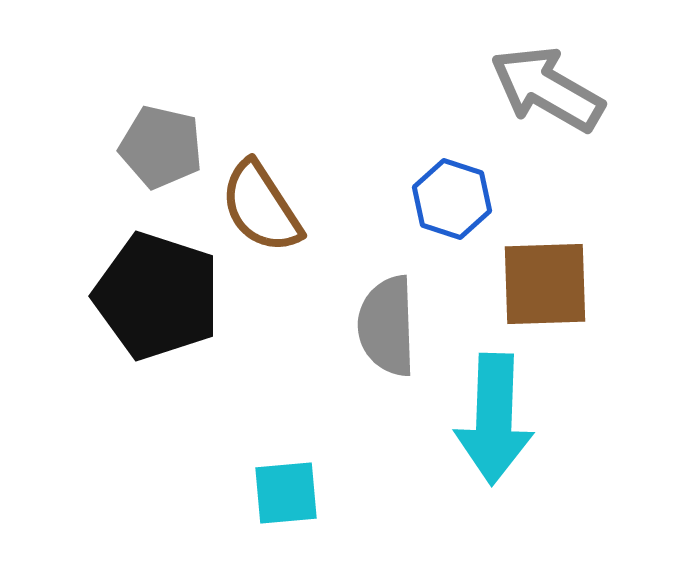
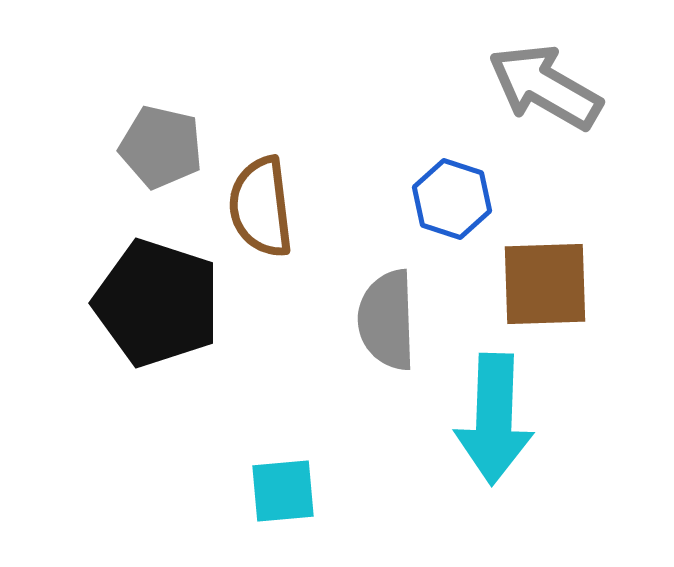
gray arrow: moved 2 px left, 2 px up
brown semicircle: rotated 26 degrees clockwise
black pentagon: moved 7 px down
gray semicircle: moved 6 px up
cyan square: moved 3 px left, 2 px up
